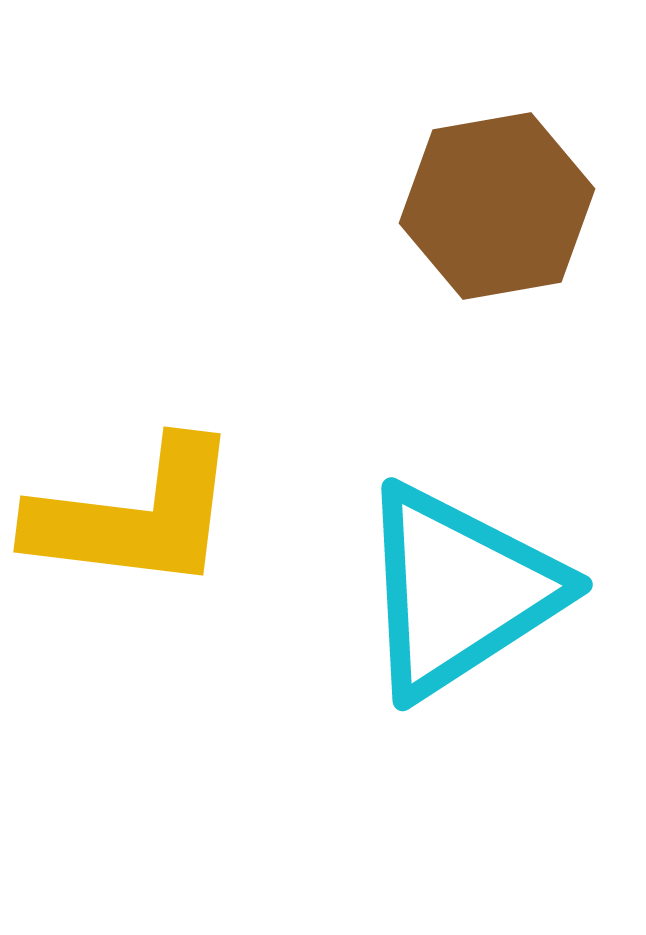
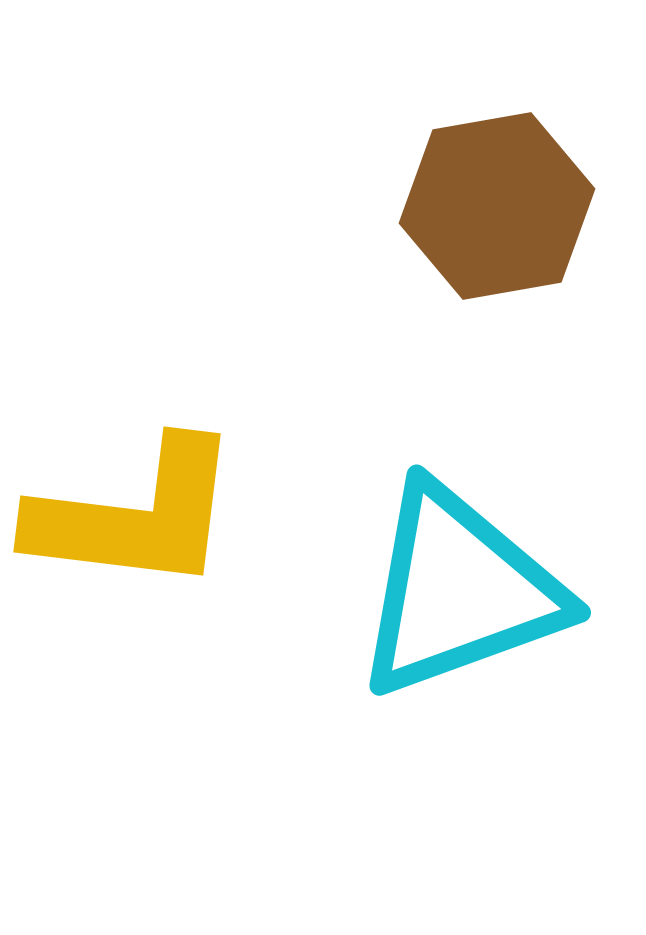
cyan triangle: rotated 13 degrees clockwise
